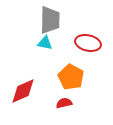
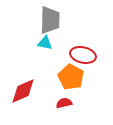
red ellipse: moved 5 px left, 12 px down
